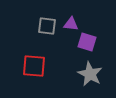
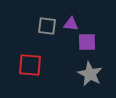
purple square: rotated 18 degrees counterclockwise
red square: moved 4 px left, 1 px up
